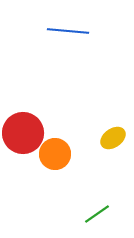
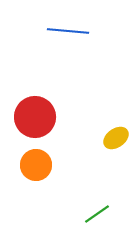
red circle: moved 12 px right, 16 px up
yellow ellipse: moved 3 px right
orange circle: moved 19 px left, 11 px down
